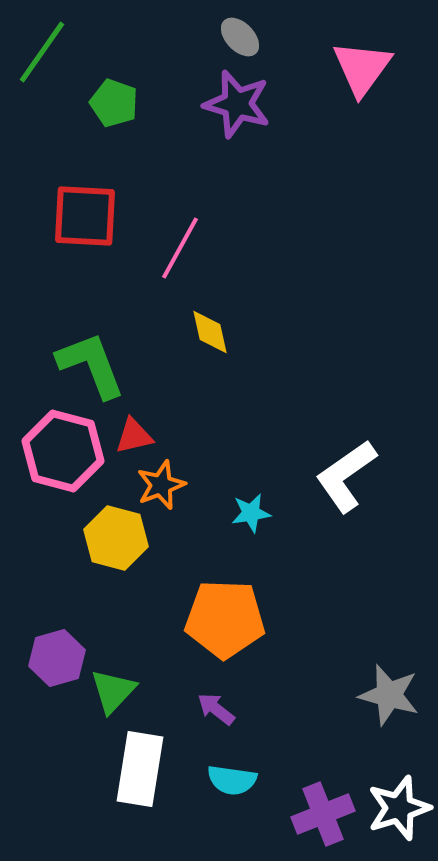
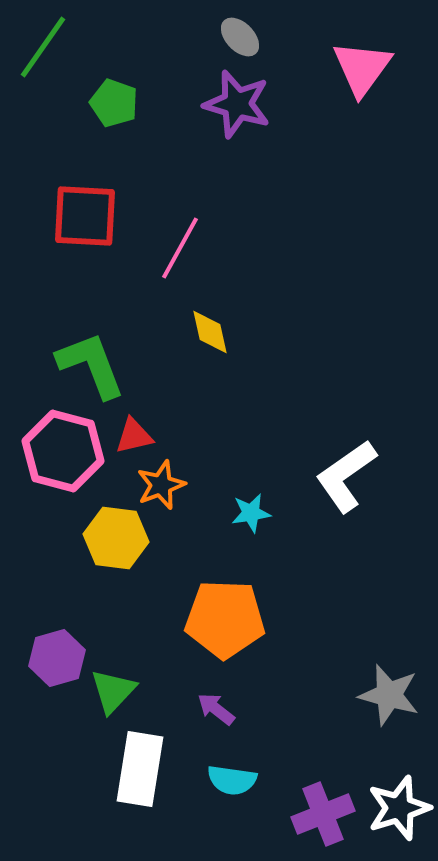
green line: moved 1 px right, 5 px up
yellow hexagon: rotated 8 degrees counterclockwise
